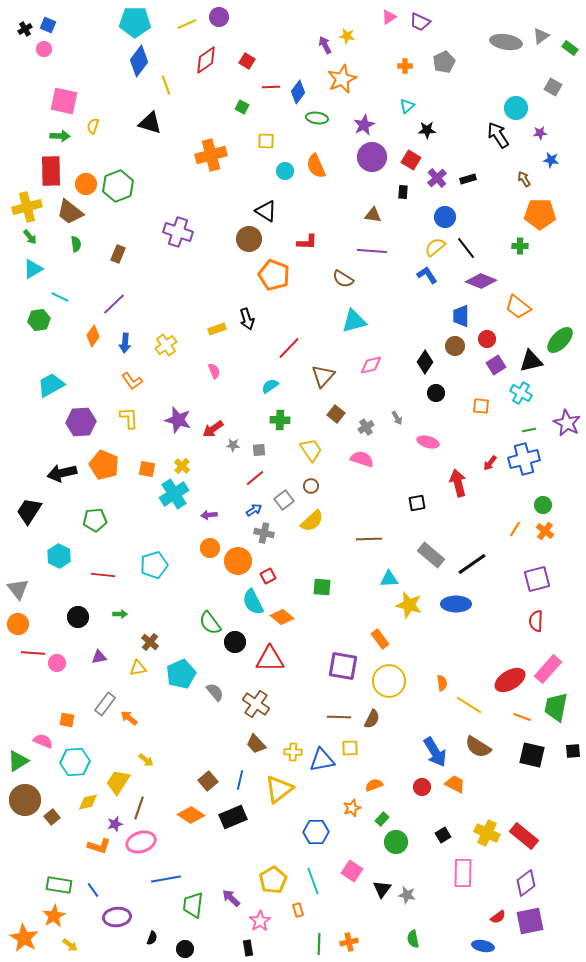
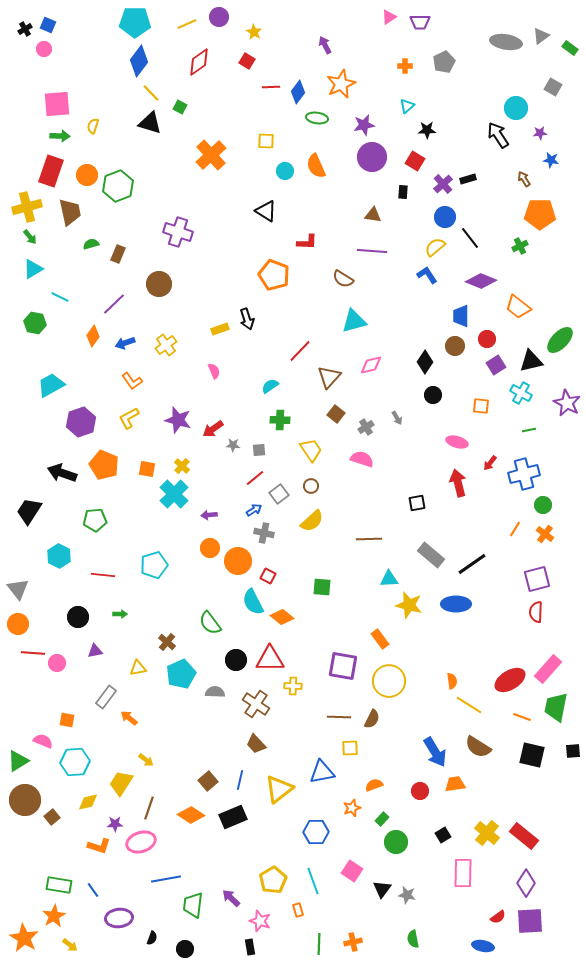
purple trapezoid at (420, 22): rotated 25 degrees counterclockwise
yellow star at (347, 36): moved 93 px left, 4 px up; rotated 21 degrees clockwise
red diamond at (206, 60): moved 7 px left, 2 px down
orange star at (342, 79): moved 1 px left, 5 px down
yellow line at (166, 85): moved 15 px left, 8 px down; rotated 24 degrees counterclockwise
pink square at (64, 101): moved 7 px left, 3 px down; rotated 16 degrees counterclockwise
green square at (242, 107): moved 62 px left
purple star at (364, 125): rotated 15 degrees clockwise
orange cross at (211, 155): rotated 28 degrees counterclockwise
red square at (411, 160): moved 4 px right, 1 px down
red rectangle at (51, 171): rotated 20 degrees clockwise
purple cross at (437, 178): moved 6 px right, 6 px down
orange circle at (86, 184): moved 1 px right, 9 px up
brown trapezoid at (70, 212): rotated 140 degrees counterclockwise
brown circle at (249, 239): moved 90 px left, 45 px down
green semicircle at (76, 244): moved 15 px right; rotated 98 degrees counterclockwise
green cross at (520, 246): rotated 28 degrees counterclockwise
black line at (466, 248): moved 4 px right, 10 px up
green hexagon at (39, 320): moved 4 px left, 3 px down; rotated 20 degrees clockwise
yellow rectangle at (217, 329): moved 3 px right
blue arrow at (125, 343): rotated 66 degrees clockwise
red line at (289, 348): moved 11 px right, 3 px down
brown triangle at (323, 376): moved 6 px right, 1 px down
black circle at (436, 393): moved 3 px left, 2 px down
yellow L-shape at (129, 418): rotated 115 degrees counterclockwise
purple hexagon at (81, 422): rotated 16 degrees counterclockwise
purple star at (567, 423): moved 20 px up
pink ellipse at (428, 442): moved 29 px right
blue cross at (524, 459): moved 15 px down
black arrow at (62, 473): rotated 32 degrees clockwise
cyan cross at (174, 494): rotated 12 degrees counterclockwise
gray square at (284, 500): moved 5 px left, 6 px up
orange cross at (545, 531): moved 3 px down
red square at (268, 576): rotated 35 degrees counterclockwise
red semicircle at (536, 621): moved 9 px up
brown cross at (150, 642): moved 17 px right
black circle at (235, 642): moved 1 px right, 18 px down
purple triangle at (99, 657): moved 4 px left, 6 px up
orange semicircle at (442, 683): moved 10 px right, 2 px up
gray semicircle at (215, 692): rotated 48 degrees counterclockwise
gray rectangle at (105, 704): moved 1 px right, 7 px up
yellow cross at (293, 752): moved 66 px up
blue triangle at (322, 760): moved 12 px down
yellow trapezoid at (118, 782): moved 3 px right, 1 px down
orange trapezoid at (455, 784): rotated 35 degrees counterclockwise
red circle at (422, 787): moved 2 px left, 4 px down
brown line at (139, 808): moved 10 px right
purple star at (115, 824): rotated 14 degrees clockwise
yellow cross at (487, 833): rotated 15 degrees clockwise
purple diamond at (526, 883): rotated 20 degrees counterclockwise
purple ellipse at (117, 917): moved 2 px right, 1 px down
pink star at (260, 921): rotated 20 degrees counterclockwise
purple square at (530, 921): rotated 8 degrees clockwise
orange cross at (349, 942): moved 4 px right
black rectangle at (248, 948): moved 2 px right, 1 px up
